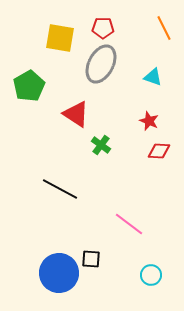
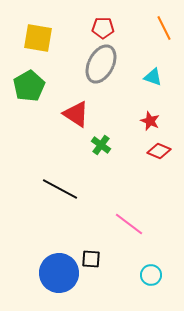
yellow square: moved 22 px left
red star: moved 1 px right
red diamond: rotated 20 degrees clockwise
